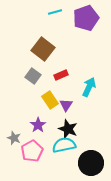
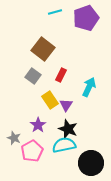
red rectangle: rotated 40 degrees counterclockwise
